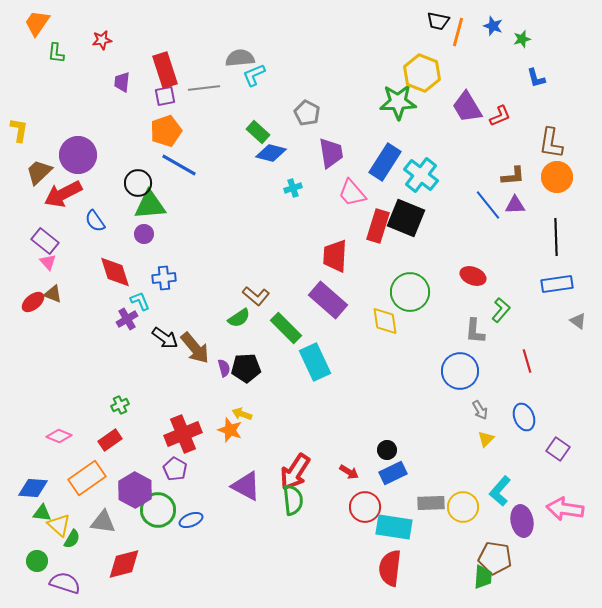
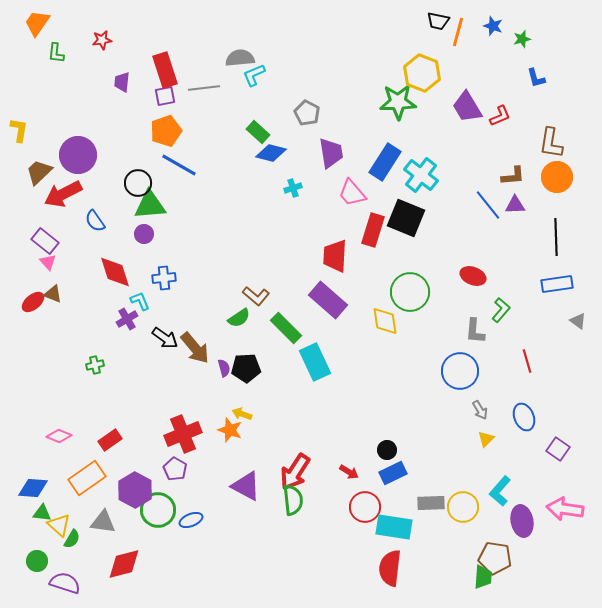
red rectangle at (378, 226): moved 5 px left, 4 px down
green cross at (120, 405): moved 25 px left, 40 px up; rotated 12 degrees clockwise
